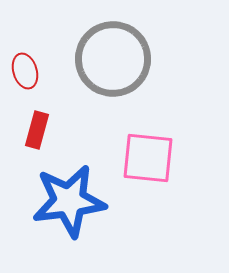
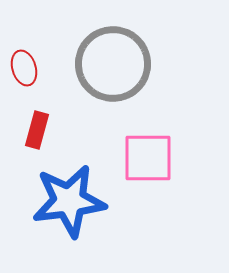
gray circle: moved 5 px down
red ellipse: moved 1 px left, 3 px up
pink square: rotated 6 degrees counterclockwise
